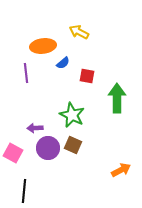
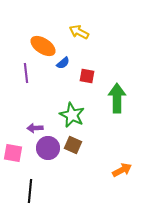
orange ellipse: rotated 40 degrees clockwise
pink square: rotated 18 degrees counterclockwise
orange arrow: moved 1 px right
black line: moved 6 px right
